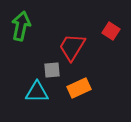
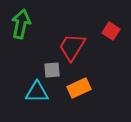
green arrow: moved 2 px up
